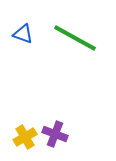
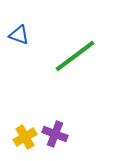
blue triangle: moved 4 px left, 1 px down
green line: moved 18 px down; rotated 66 degrees counterclockwise
